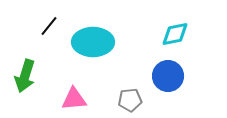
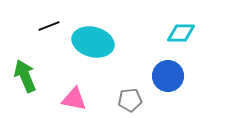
black line: rotated 30 degrees clockwise
cyan diamond: moved 6 px right, 1 px up; rotated 12 degrees clockwise
cyan ellipse: rotated 15 degrees clockwise
green arrow: rotated 140 degrees clockwise
pink triangle: rotated 16 degrees clockwise
